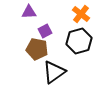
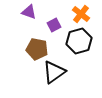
purple triangle: rotated 21 degrees clockwise
purple square: moved 9 px right, 6 px up
